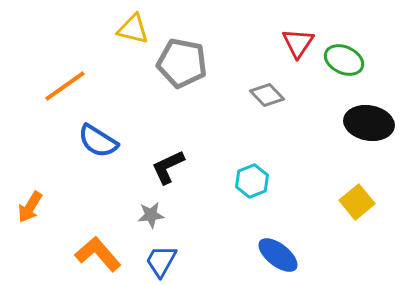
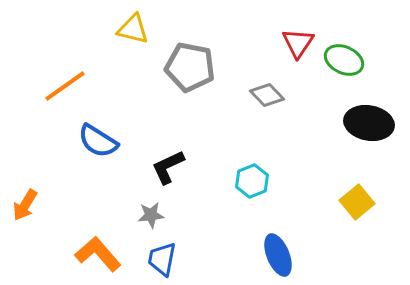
gray pentagon: moved 8 px right, 4 px down
orange arrow: moved 5 px left, 2 px up
blue ellipse: rotated 30 degrees clockwise
blue trapezoid: moved 1 px right, 2 px up; rotated 18 degrees counterclockwise
